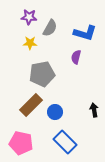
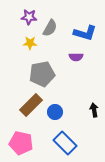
purple semicircle: rotated 104 degrees counterclockwise
blue rectangle: moved 1 px down
